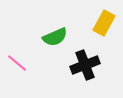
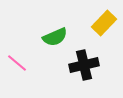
yellow rectangle: rotated 15 degrees clockwise
black cross: moved 1 px left; rotated 8 degrees clockwise
